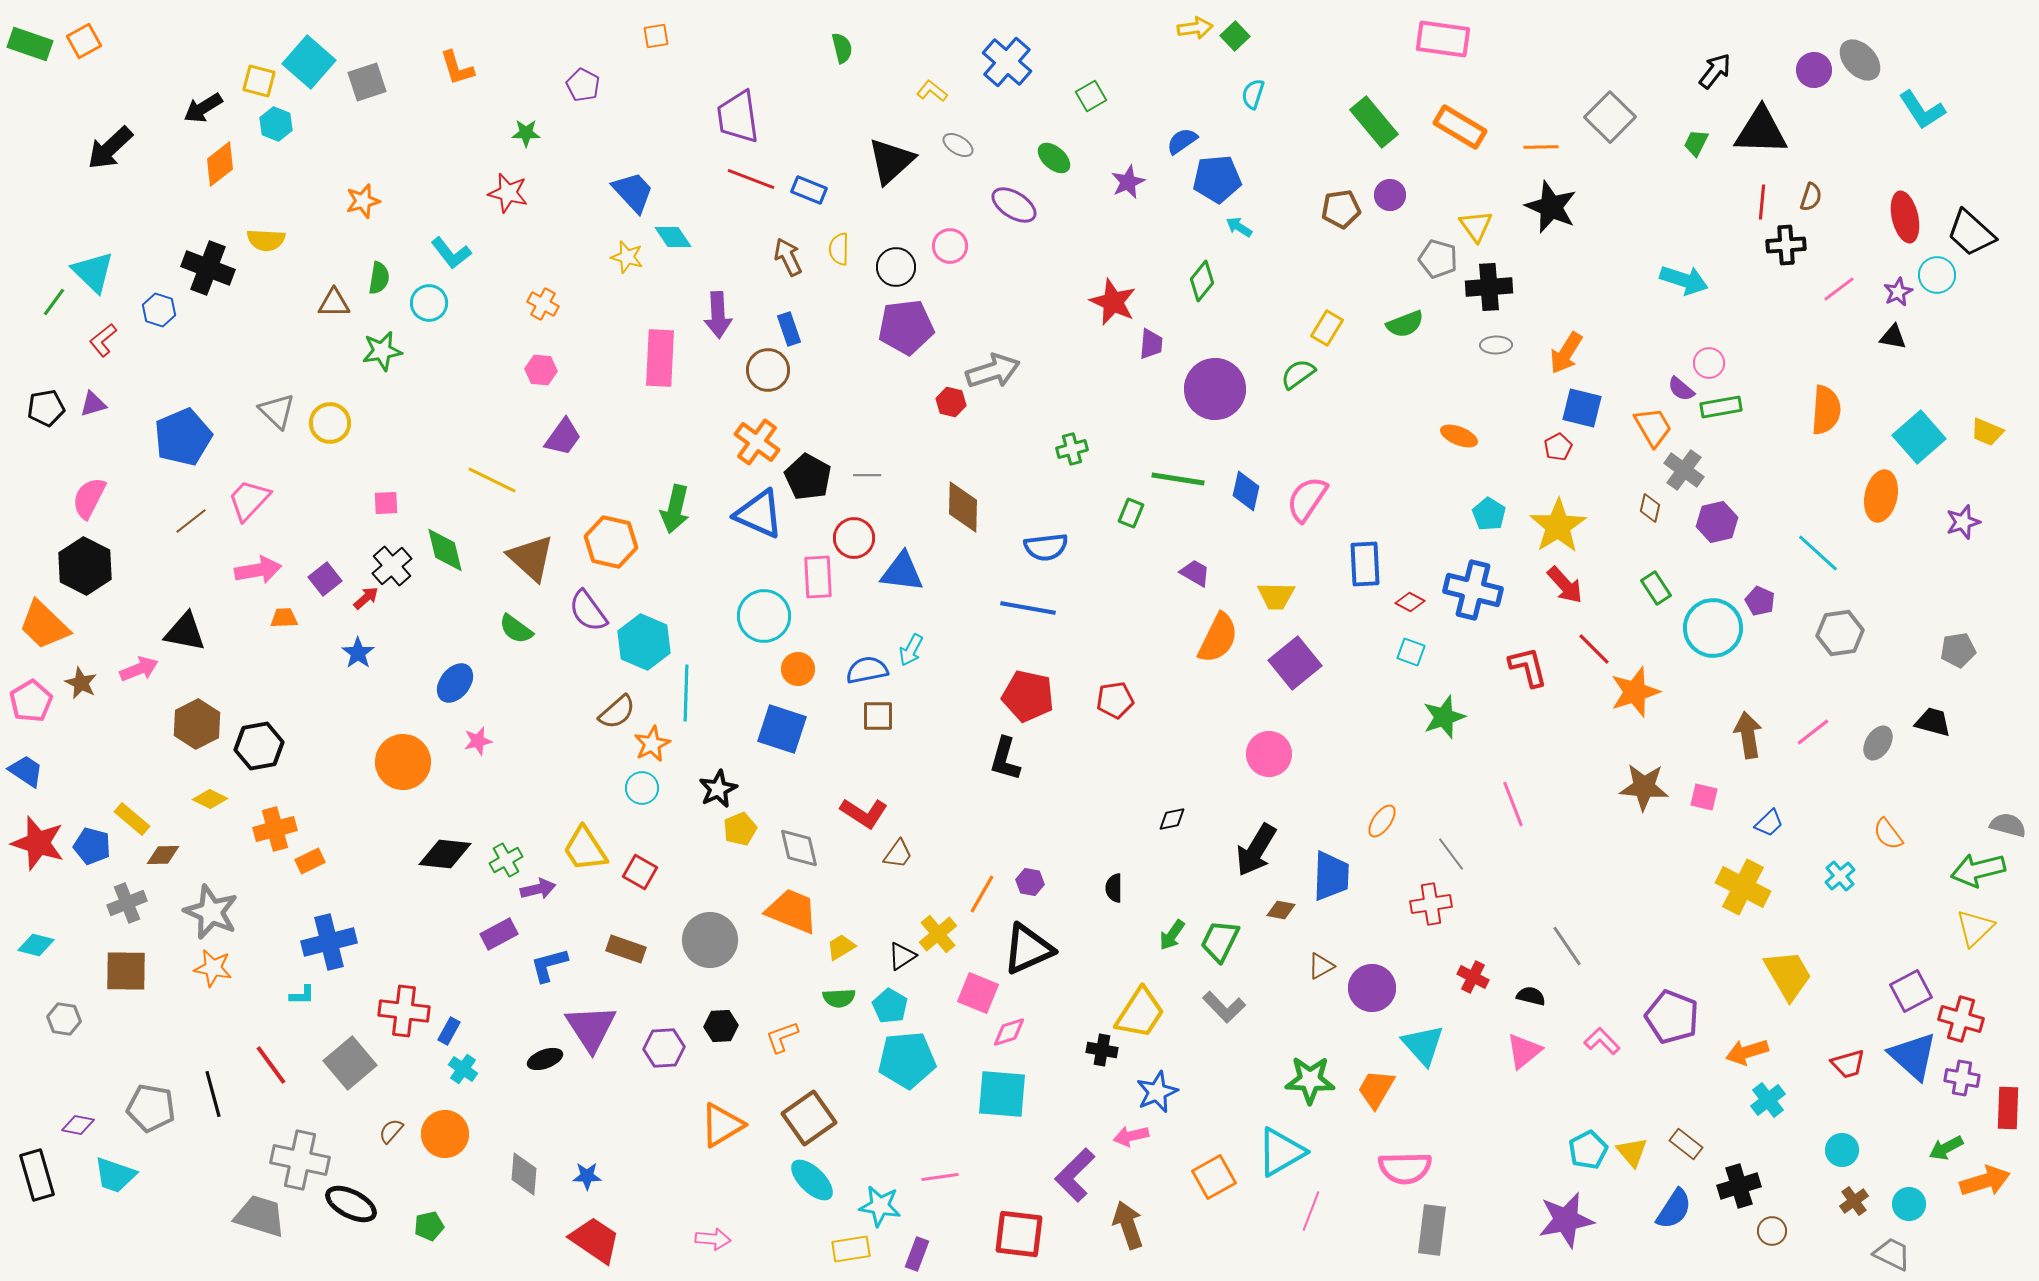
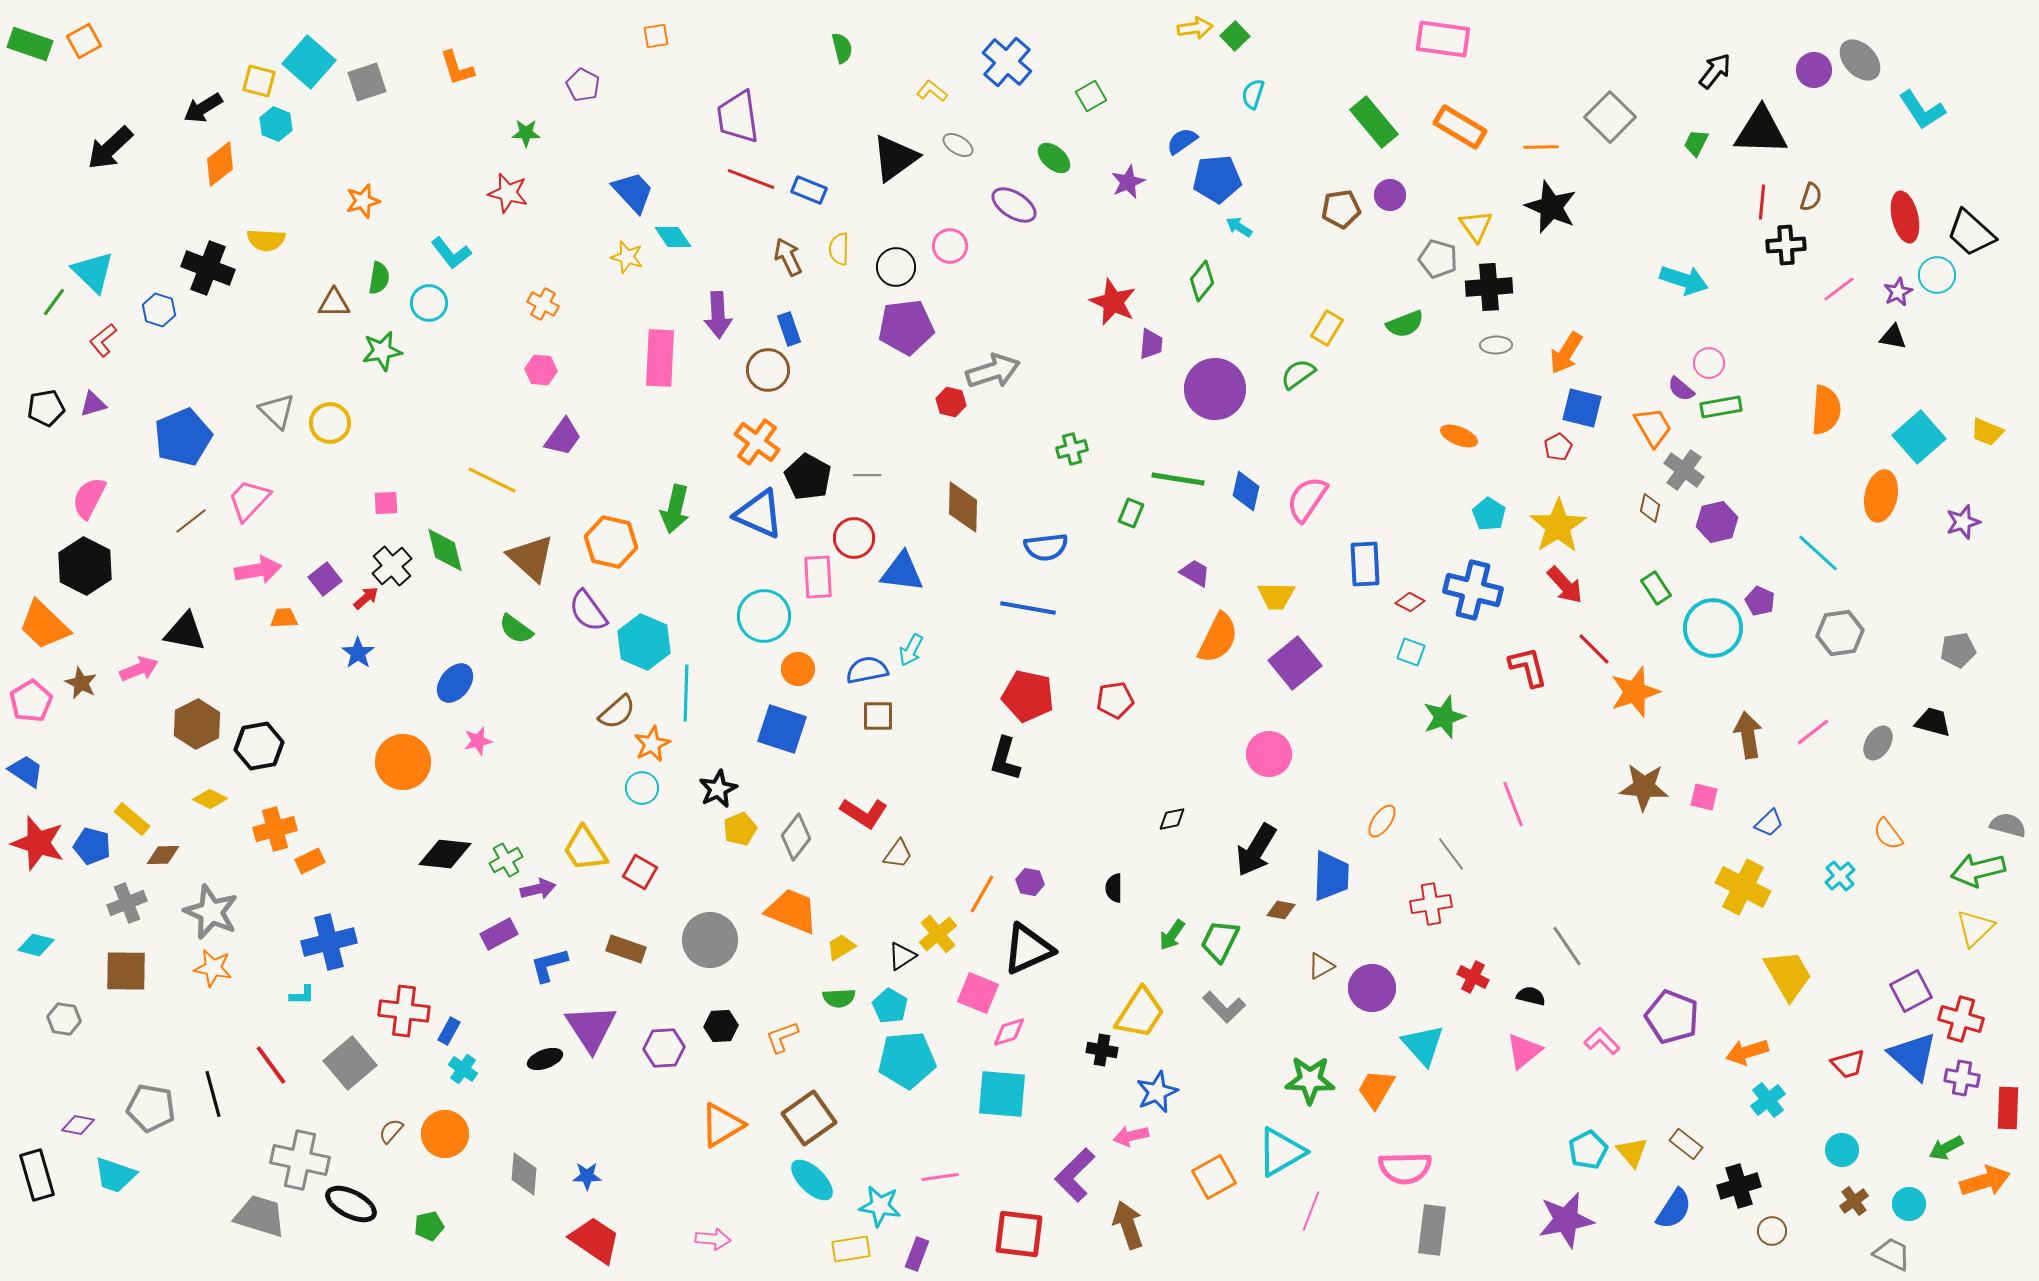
black triangle at (891, 161): moved 4 px right, 3 px up; rotated 6 degrees clockwise
gray diamond at (799, 848): moved 3 px left, 11 px up; rotated 51 degrees clockwise
